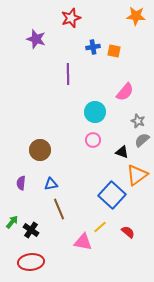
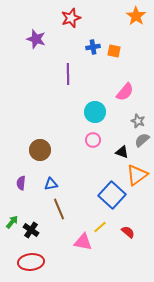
orange star: rotated 30 degrees clockwise
